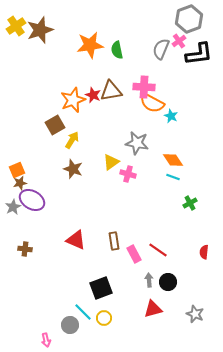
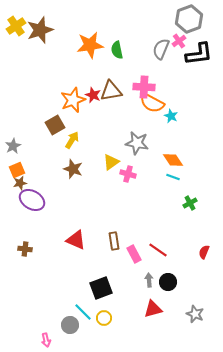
gray star at (13, 207): moved 61 px up
red semicircle at (204, 252): rotated 16 degrees clockwise
